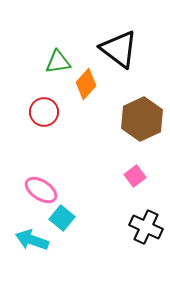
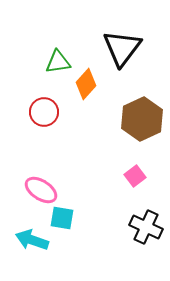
black triangle: moved 3 px right, 1 px up; rotated 30 degrees clockwise
cyan square: rotated 30 degrees counterclockwise
